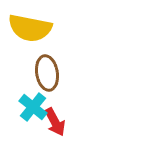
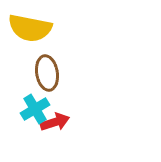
cyan cross: moved 2 px right, 2 px down; rotated 20 degrees clockwise
red arrow: rotated 80 degrees counterclockwise
